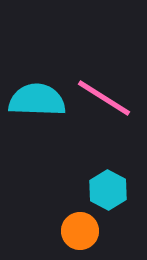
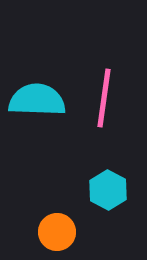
pink line: rotated 66 degrees clockwise
orange circle: moved 23 px left, 1 px down
